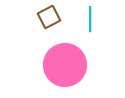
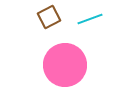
cyan line: rotated 70 degrees clockwise
